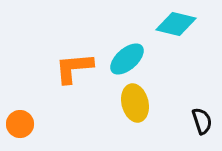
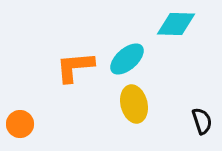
cyan diamond: rotated 12 degrees counterclockwise
orange L-shape: moved 1 px right, 1 px up
yellow ellipse: moved 1 px left, 1 px down
